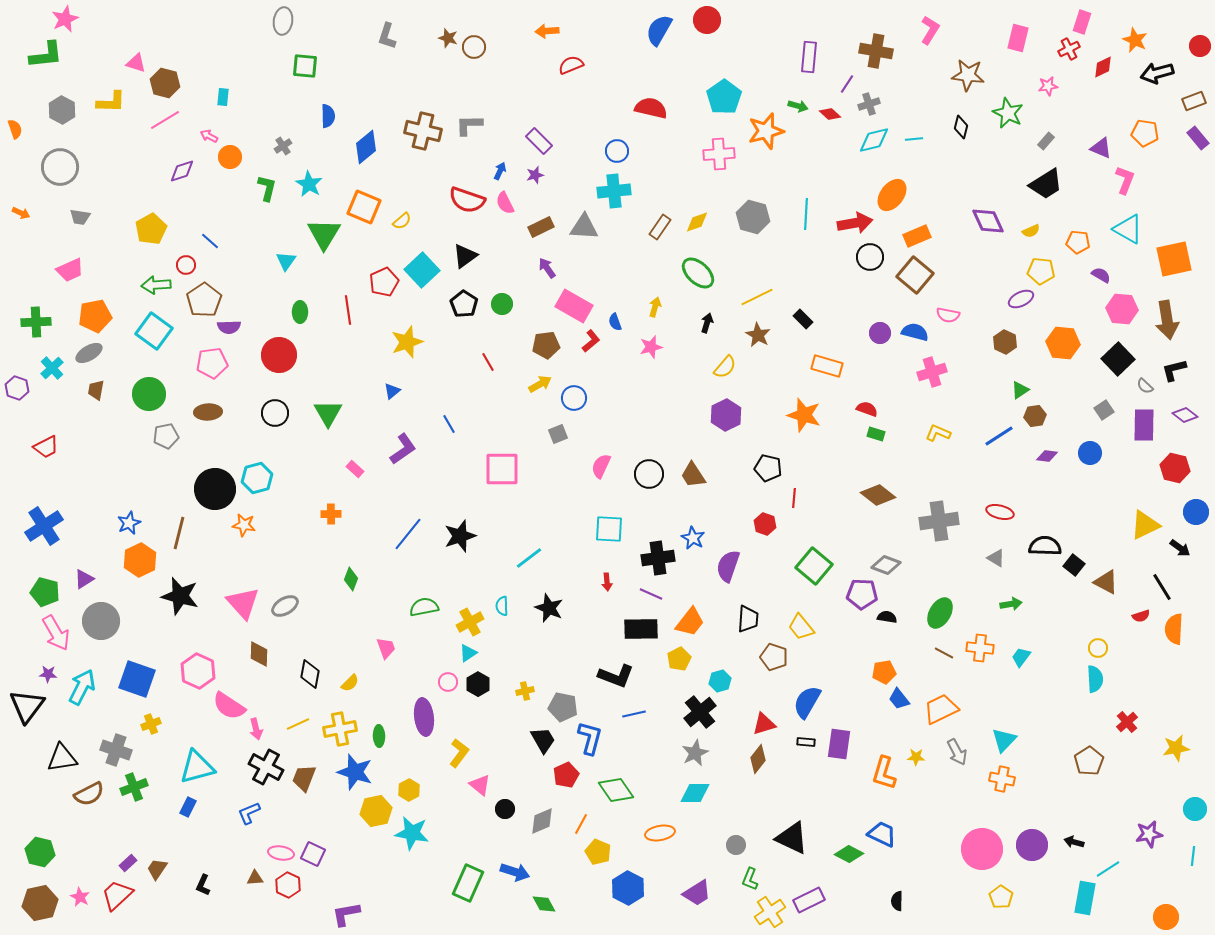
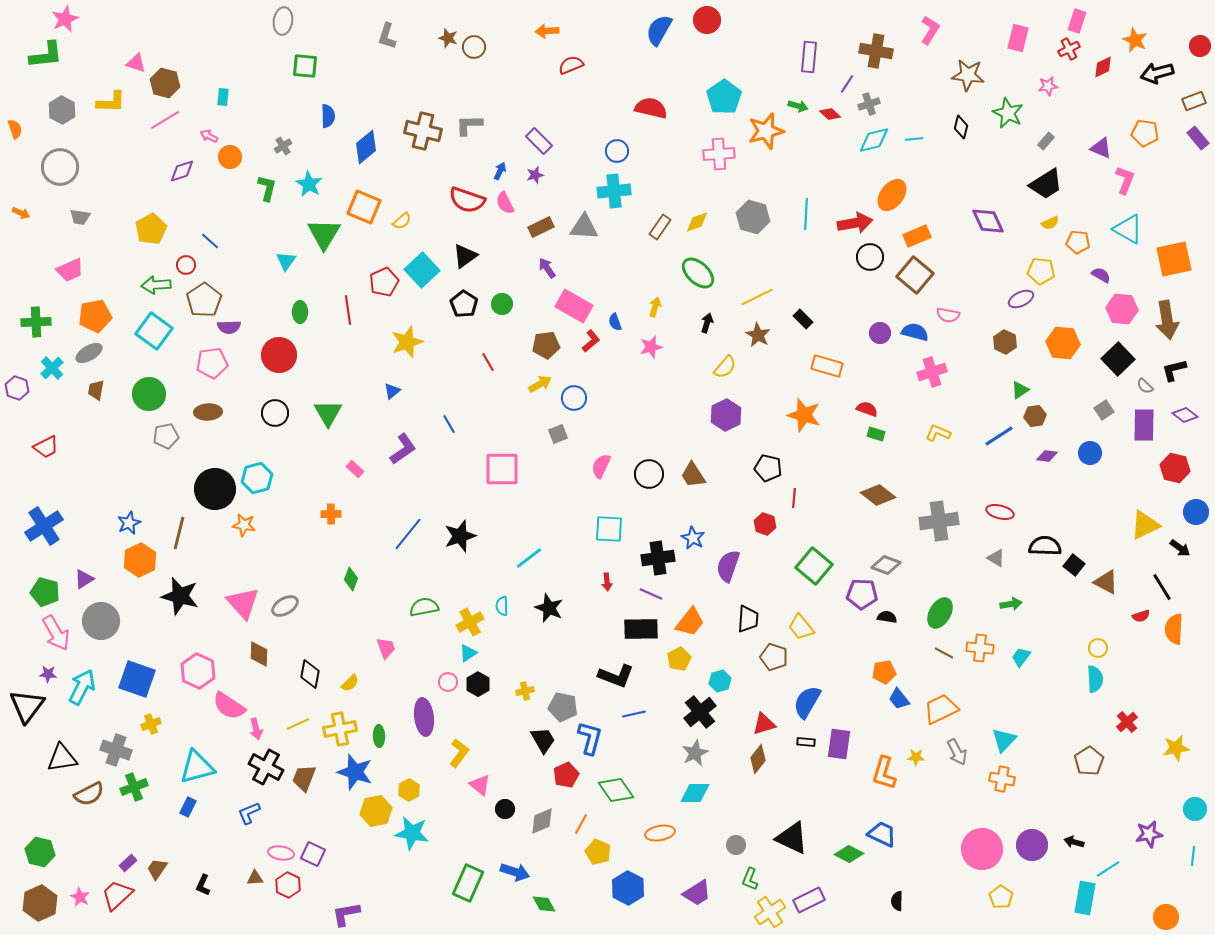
pink rectangle at (1082, 22): moved 5 px left, 1 px up
yellow semicircle at (1031, 231): moved 19 px right, 8 px up
brown hexagon at (40, 903): rotated 12 degrees counterclockwise
